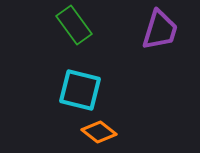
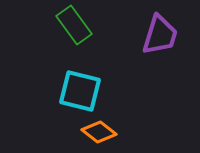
purple trapezoid: moved 5 px down
cyan square: moved 1 px down
